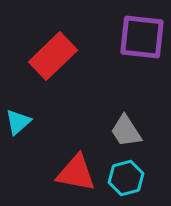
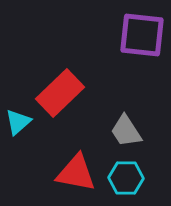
purple square: moved 2 px up
red rectangle: moved 7 px right, 37 px down
cyan hexagon: rotated 16 degrees clockwise
